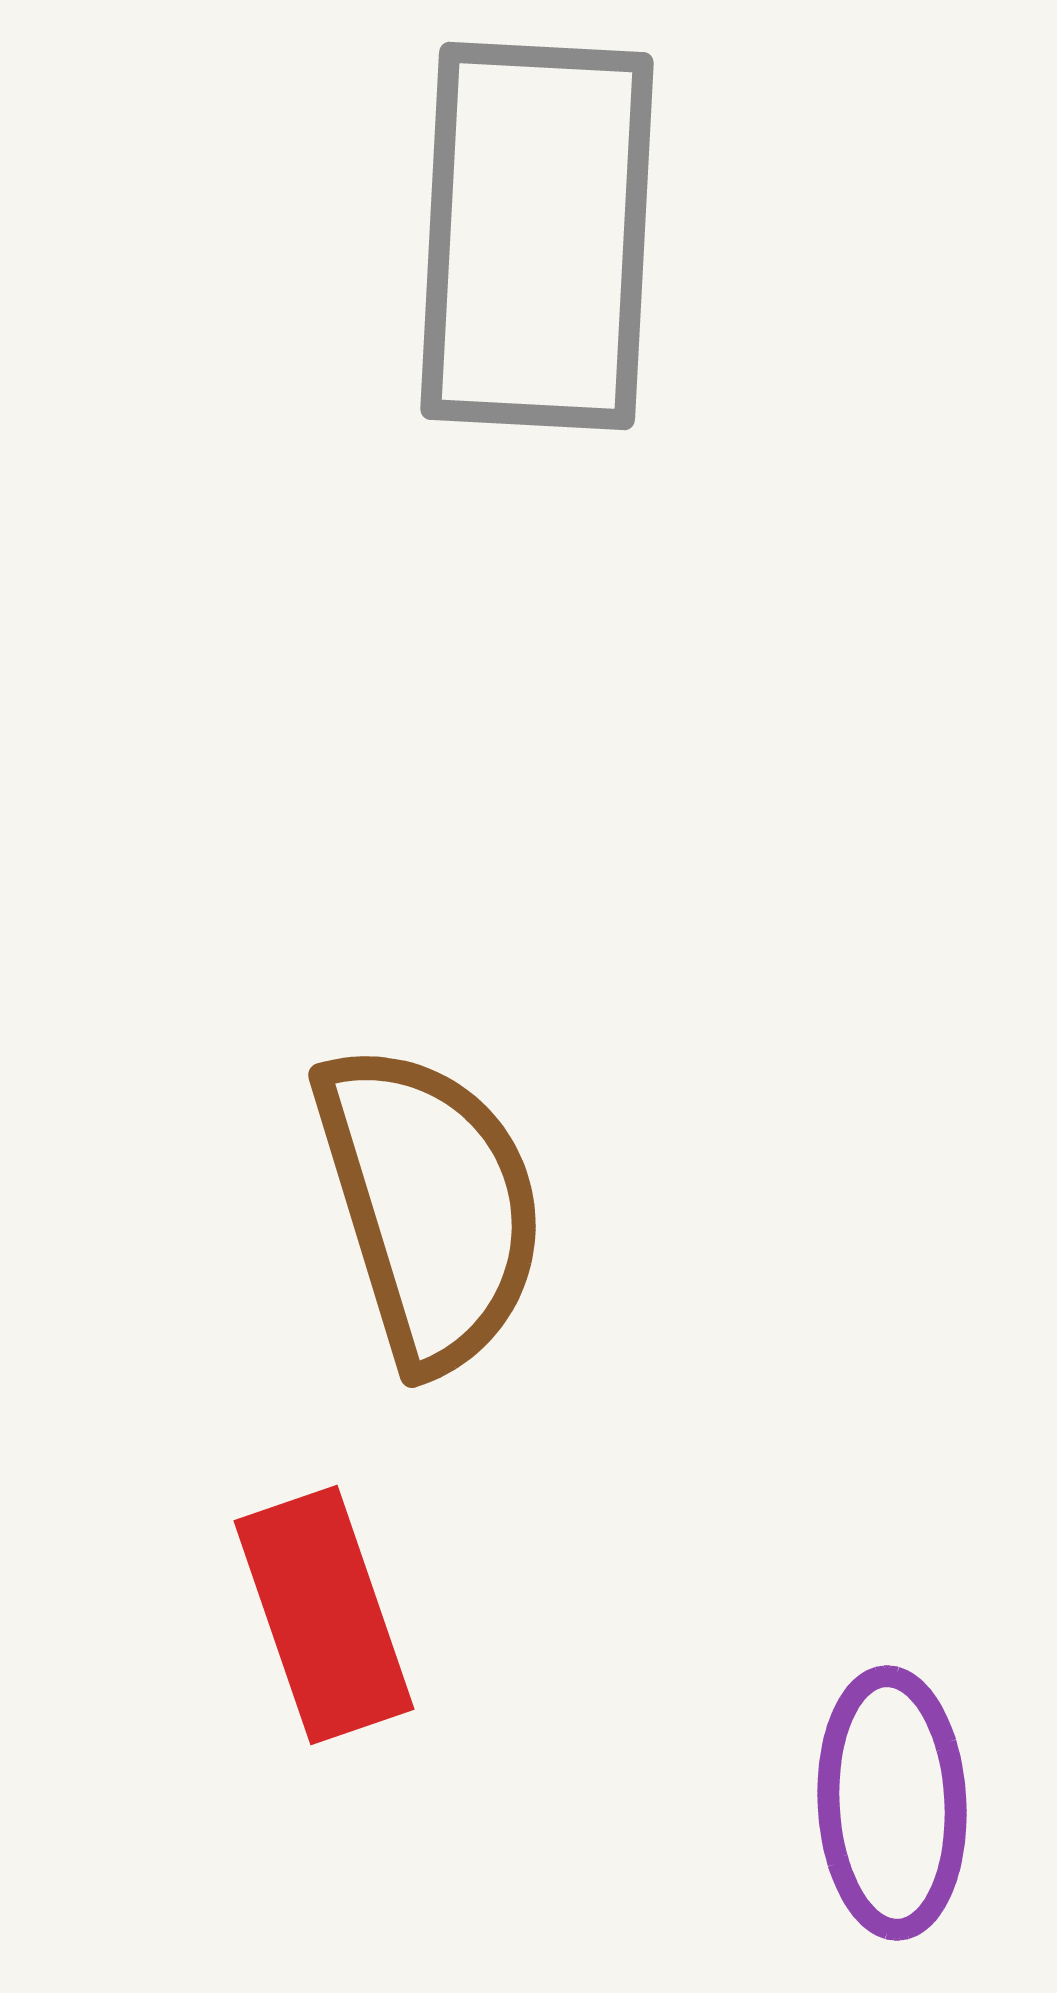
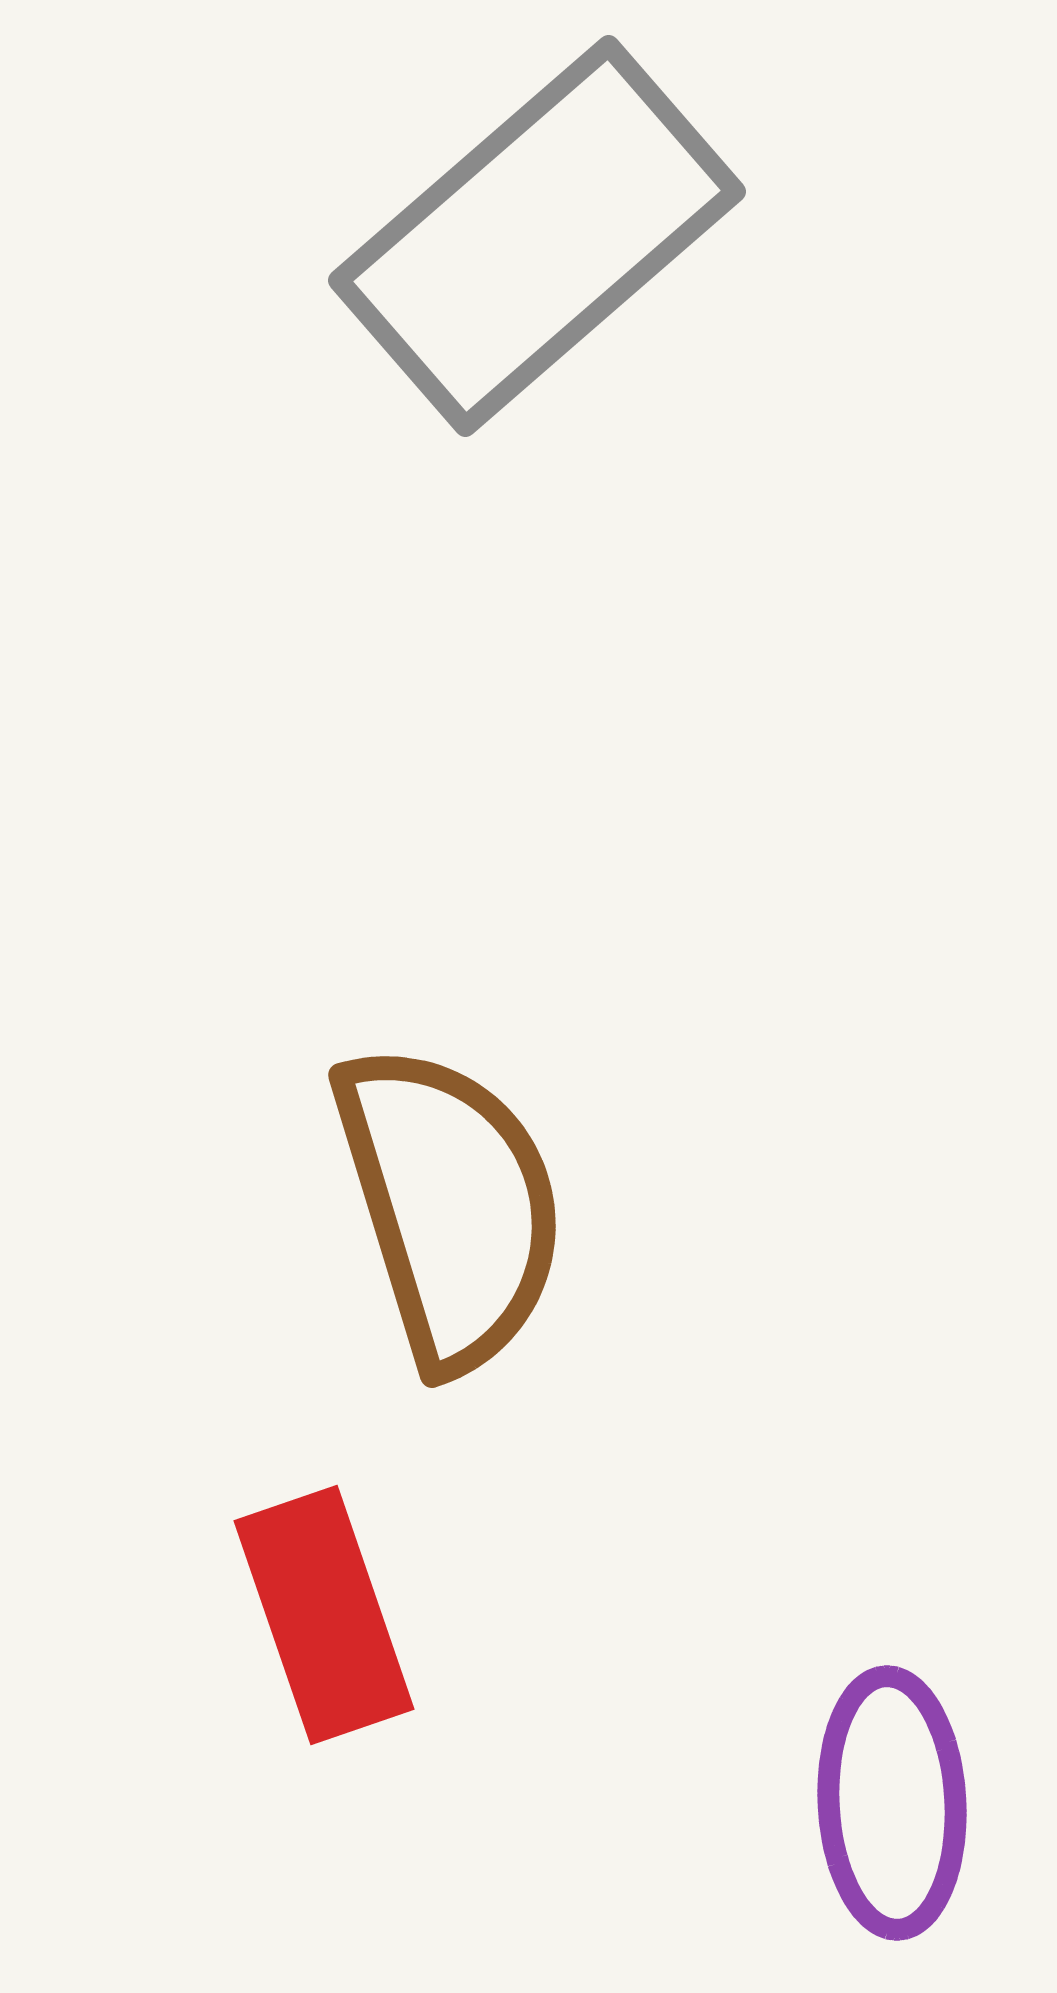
gray rectangle: rotated 46 degrees clockwise
brown semicircle: moved 20 px right
